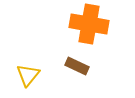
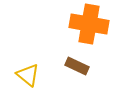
yellow triangle: rotated 30 degrees counterclockwise
